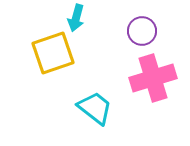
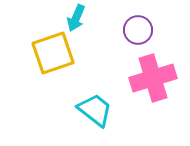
cyan arrow: rotated 8 degrees clockwise
purple circle: moved 4 px left, 1 px up
cyan trapezoid: moved 2 px down
